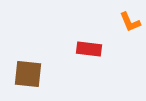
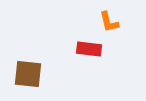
orange L-shape: moved 21 px left; rotated 10 degrees clockwise
